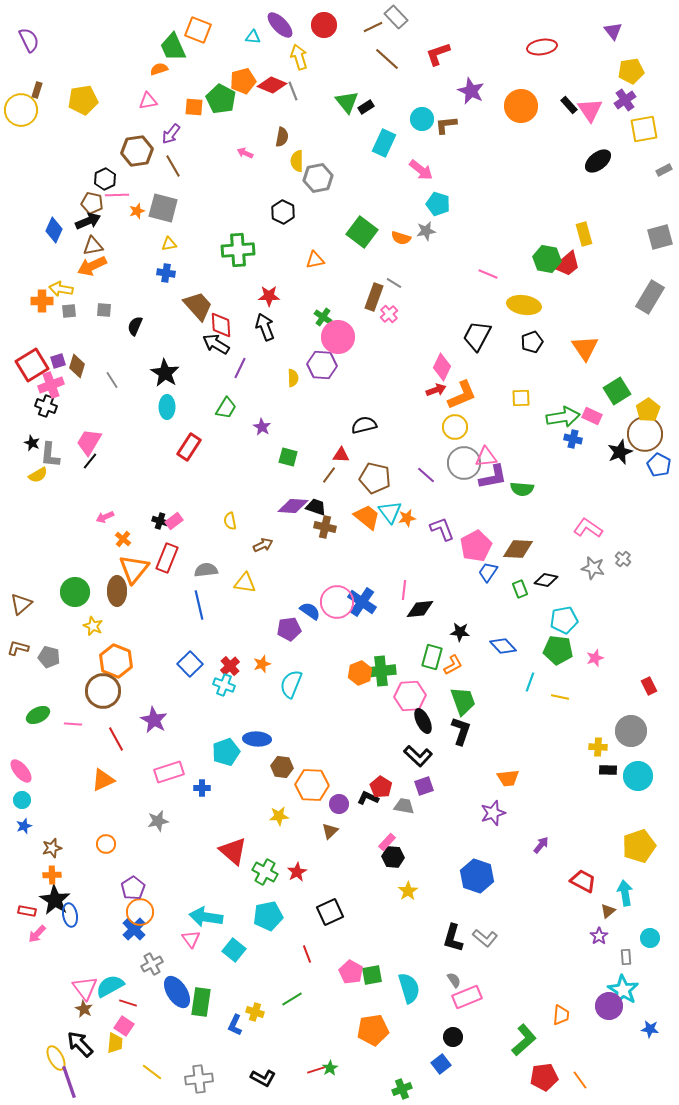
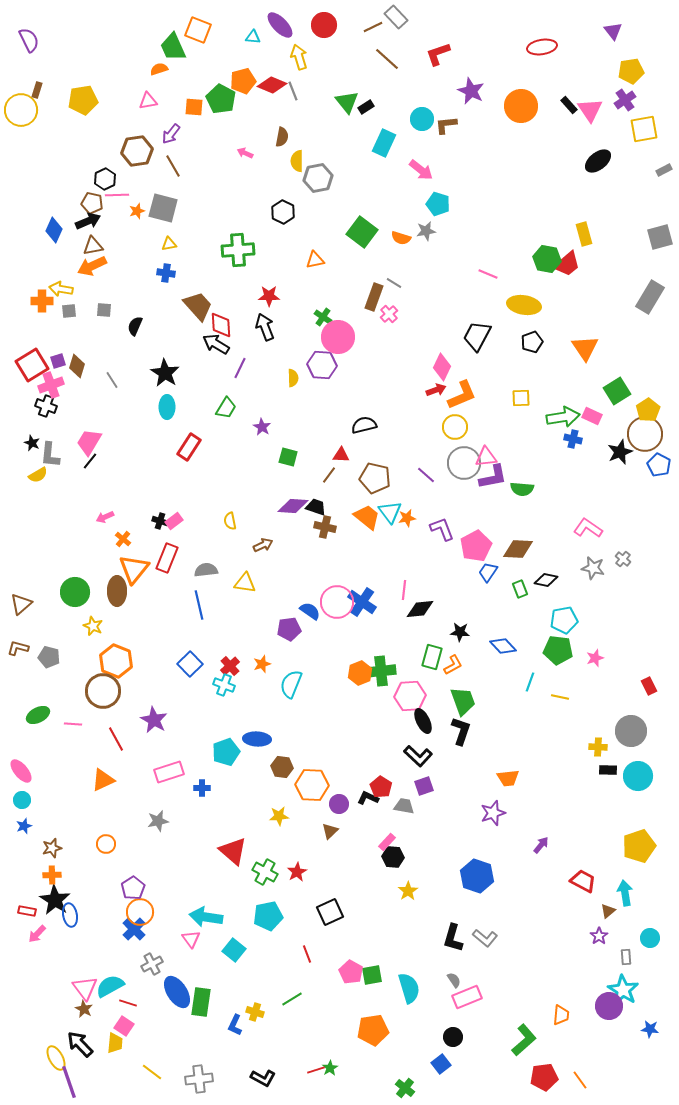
green cross at (402, 1089): moved 3 px right, 1 px up; rotated 30 degrees counterclockwise
